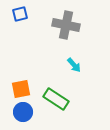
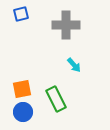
blue square: moved 1 px right
gray cross: rotated 12 degrees counterclockwise
orange square: moved 1 px right
green rectangle: rotated 30 degrees clockwise
